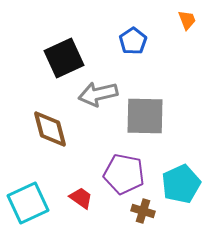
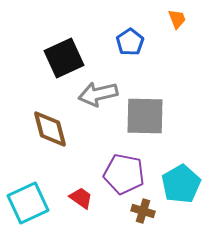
orange trapezoid: moved 10 px left, 1 px up
blue pentagon: moved 3 px left, 1 px down
cyan pentagon: rotated 6 degrees counterclockwise
